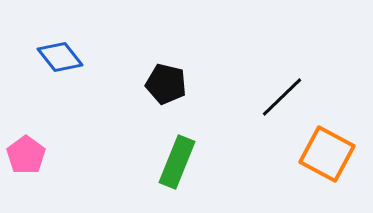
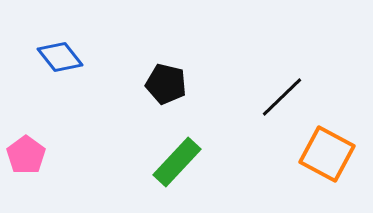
green rectangle: rotated 21 degrees clockwise
